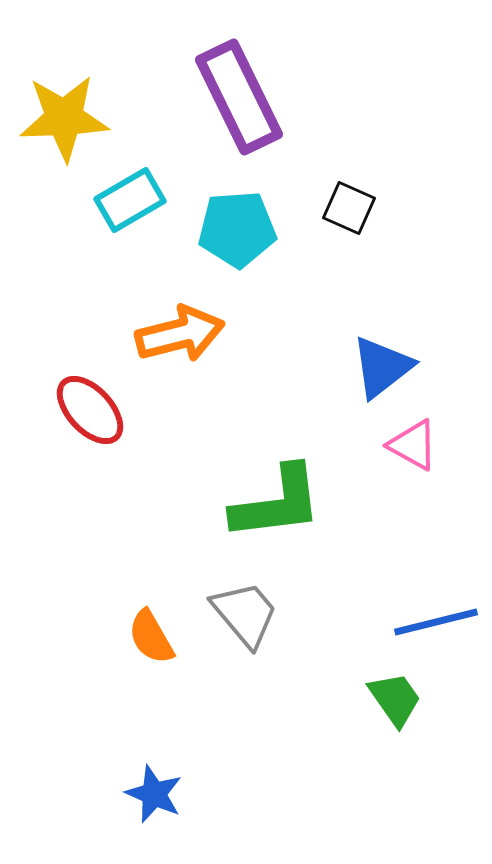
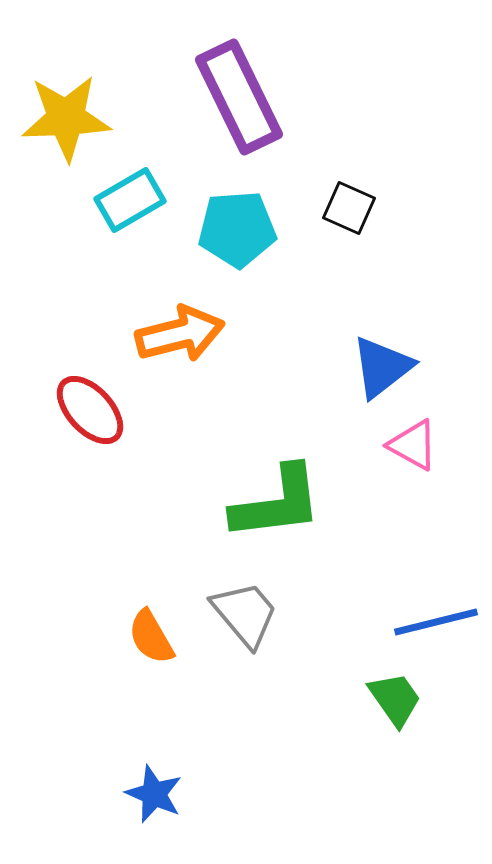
yellow star: moved 2 px right
